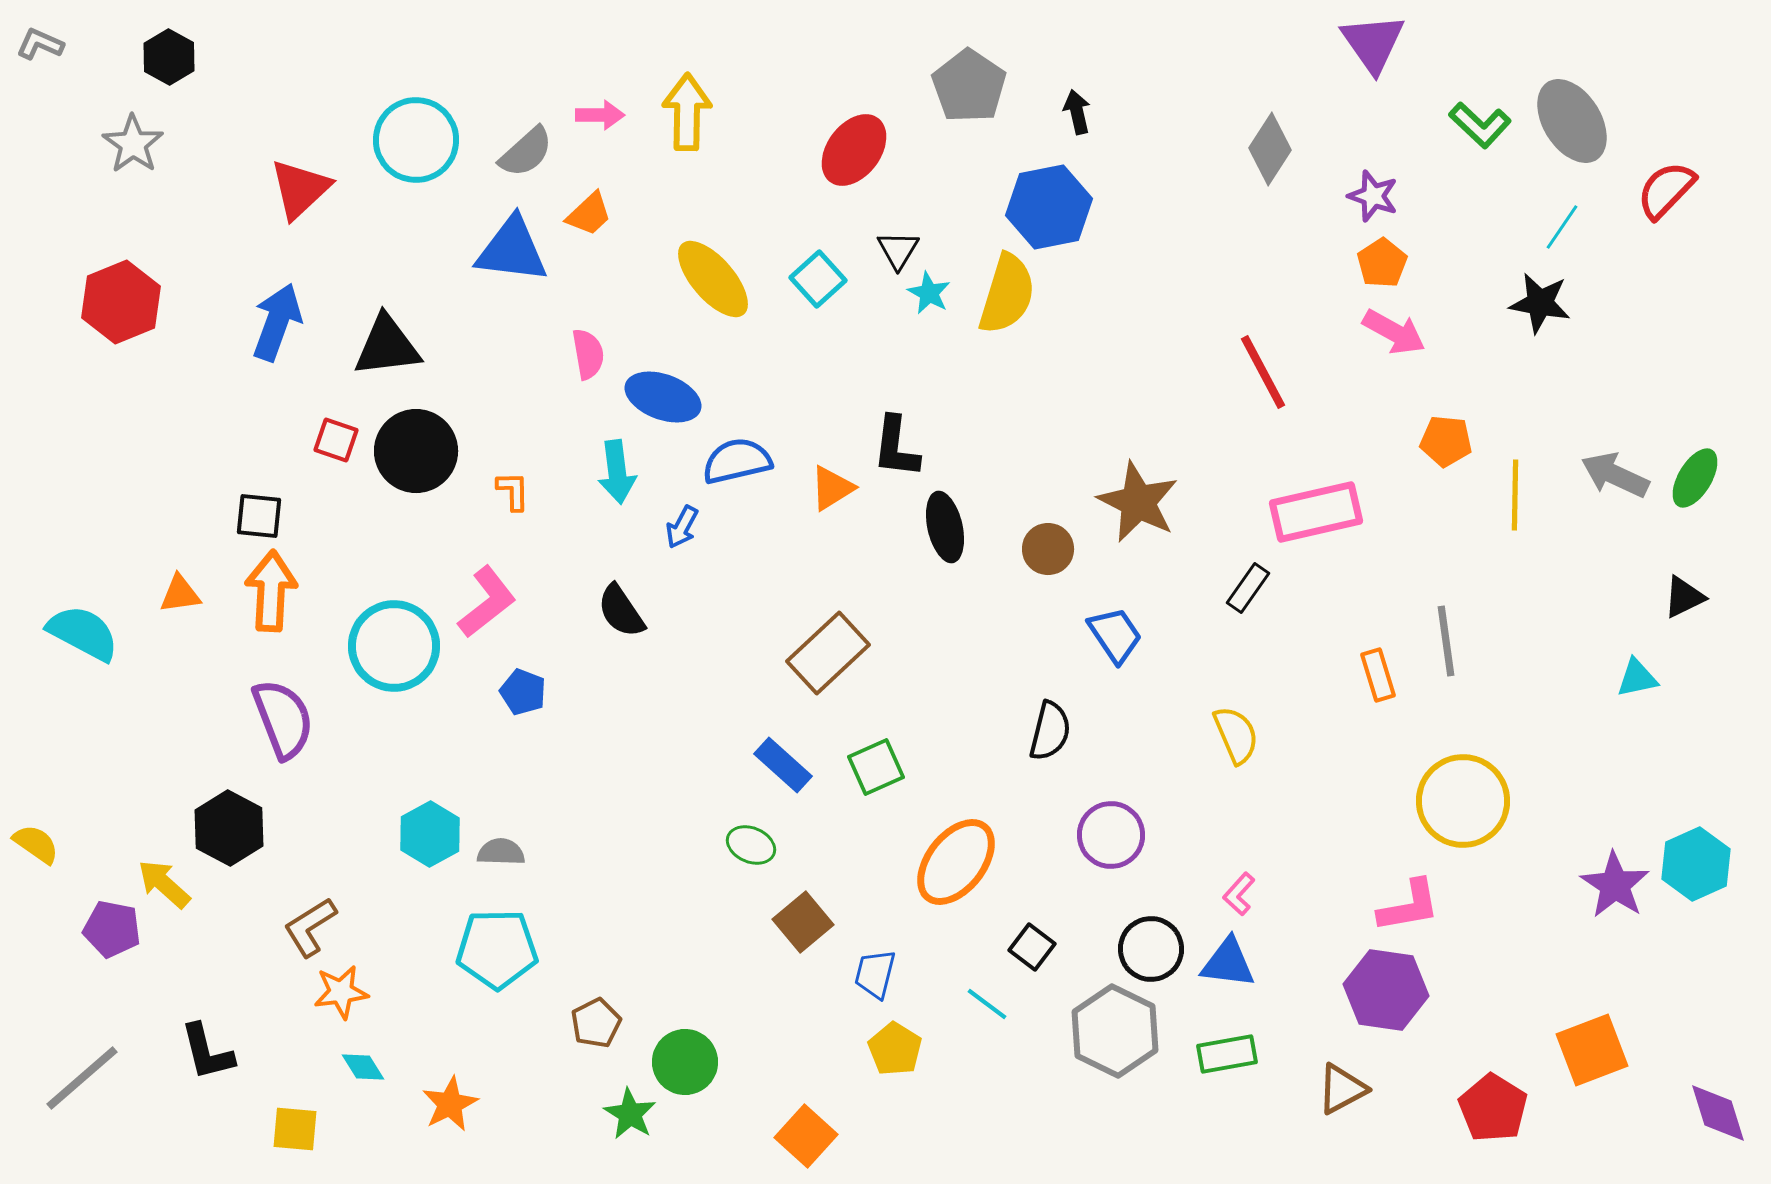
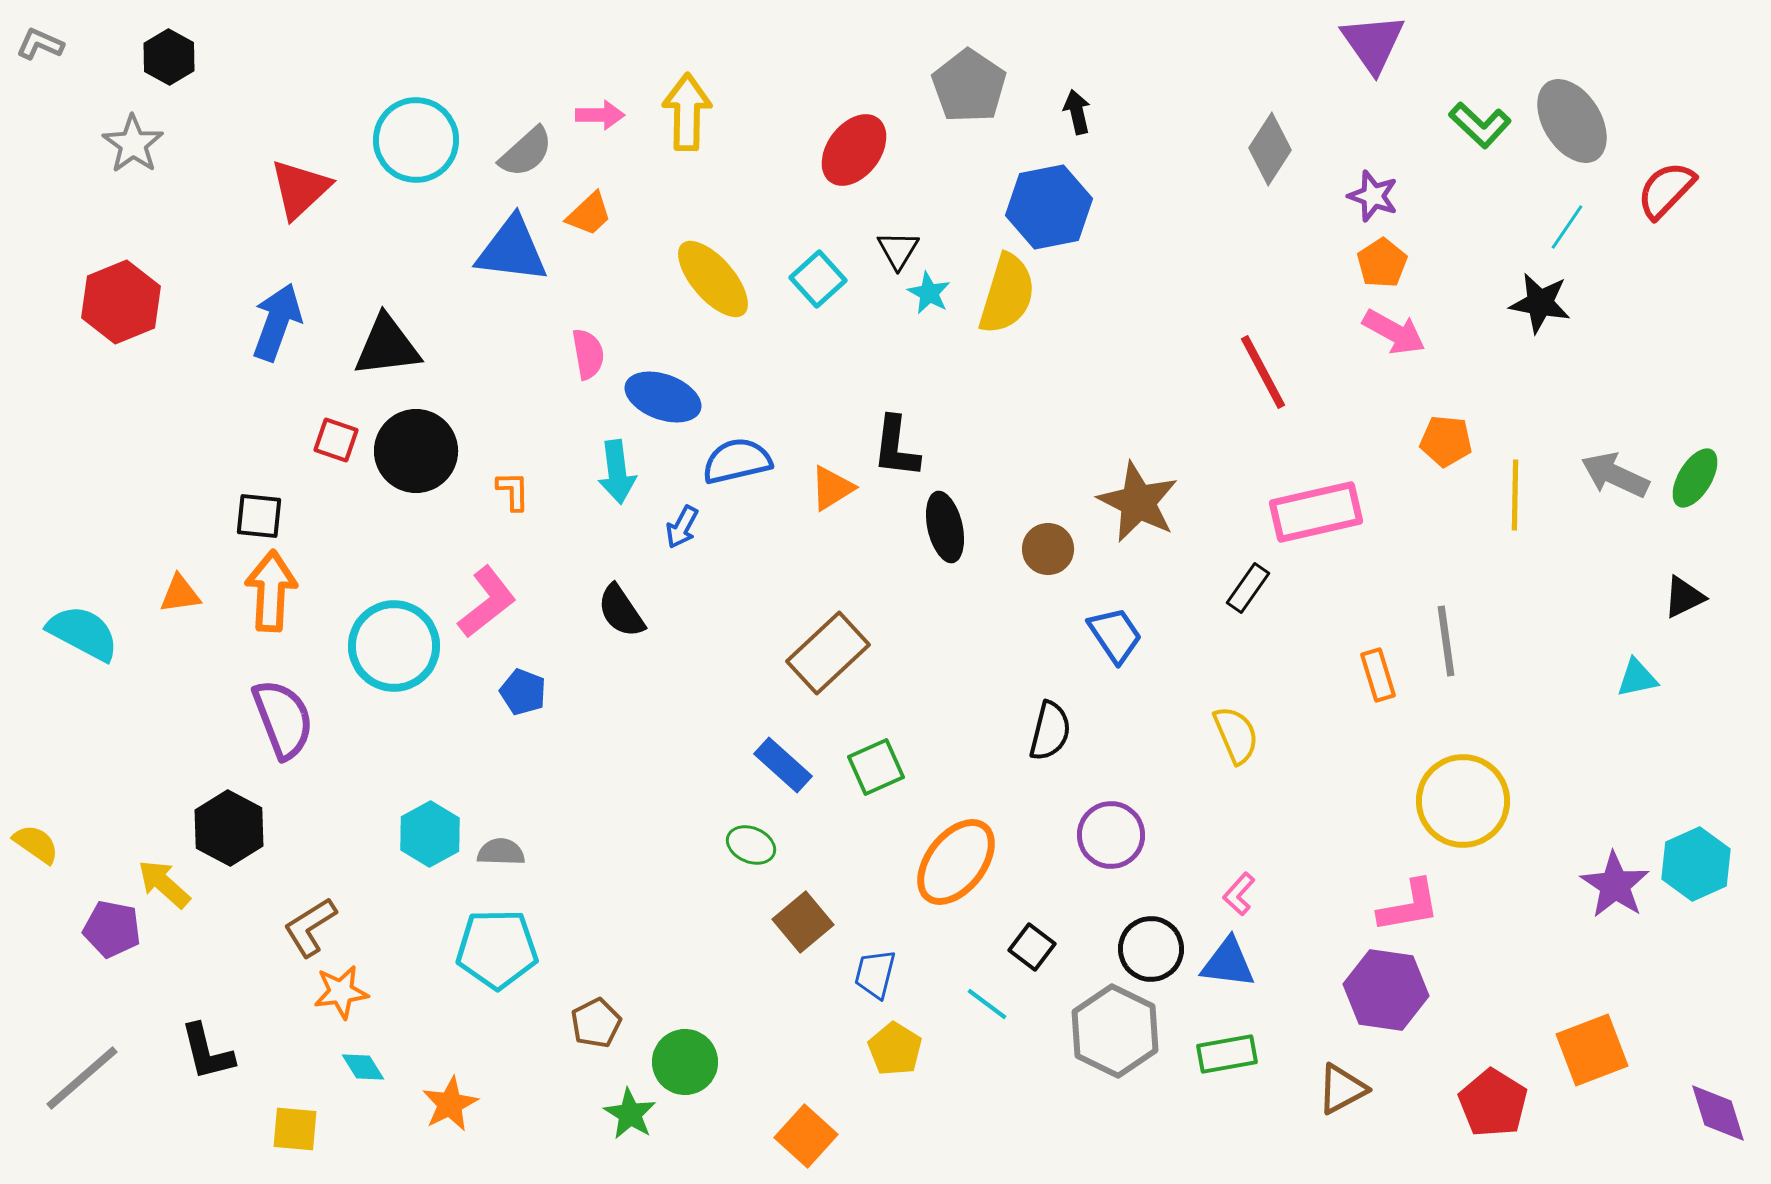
cyan line at (1562, 227): moved 5 px right
red pentagon at (1493, 1108): moved 5 px up
